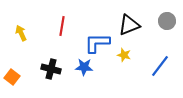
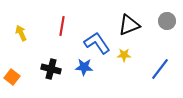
blue L-shape: rotated 56 degrees clockwise
yellow star: rotated 16 degrees counterclockwise
blue line: moved 3 px down
